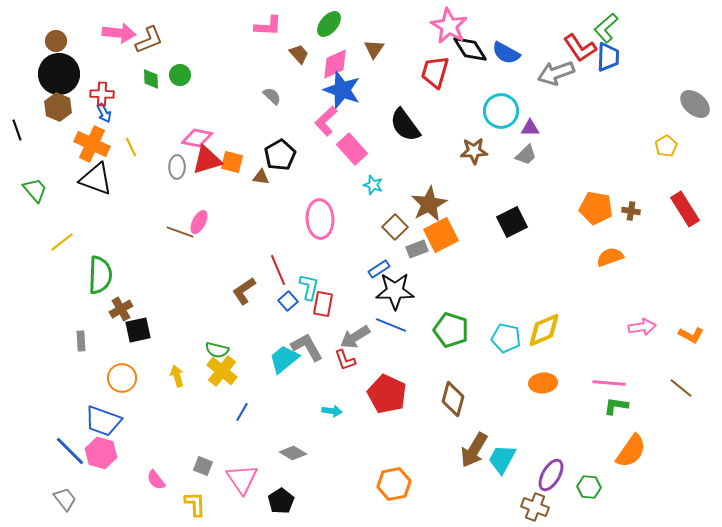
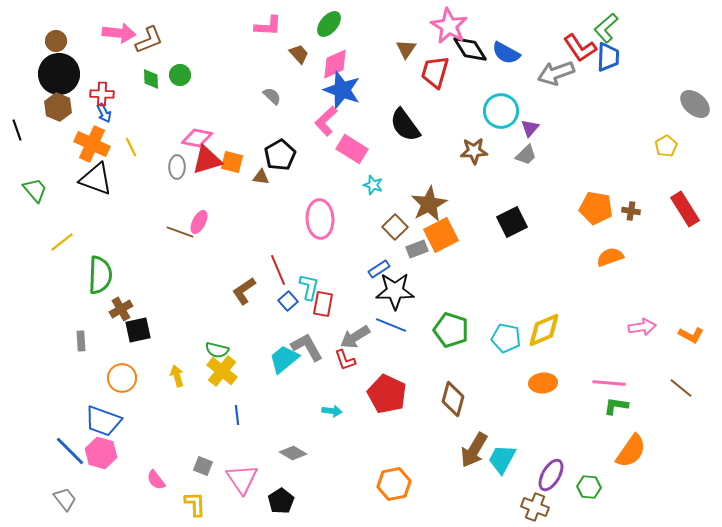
brown triangle at (374, 49): moved 32 px right
purple triangle at (530, 128): rotated 48 degrees counterclockwise
pink rectangle at (352, 149): rotated 16 degrees counterclockwise
blue line at (242, 412): moved 5 px left, 3 px down; rotated 36 degrees counterclockwise
